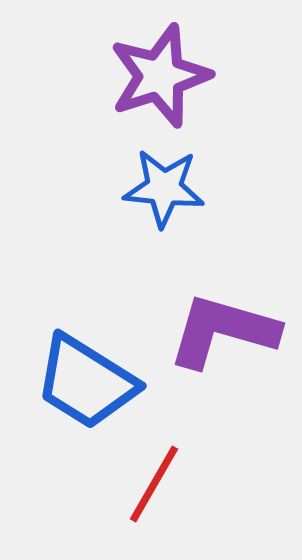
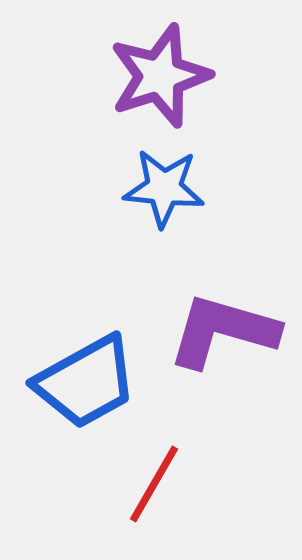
blue trapezoid: rotated 61 degrees counterclockwise
